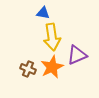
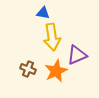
orange star: moved 4 px right, 4 px down
